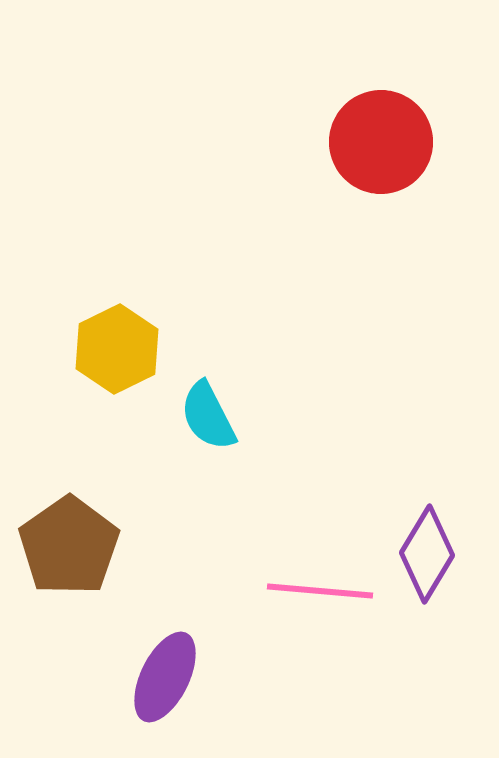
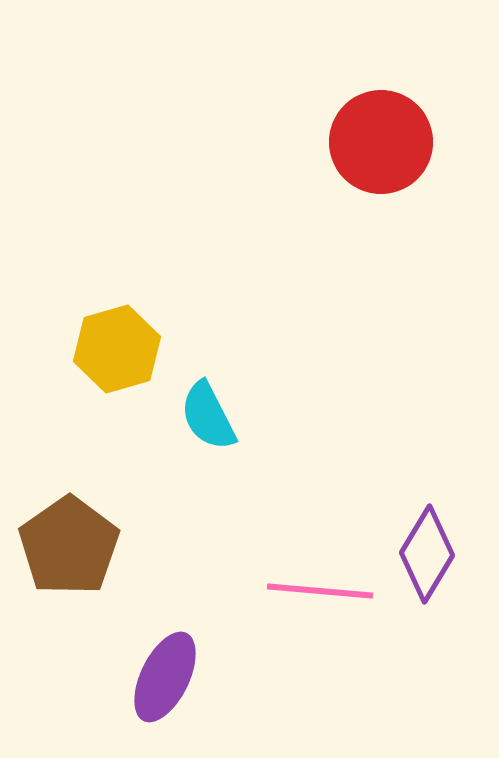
yellow hexagon: rotated 10 degrees clockwise
